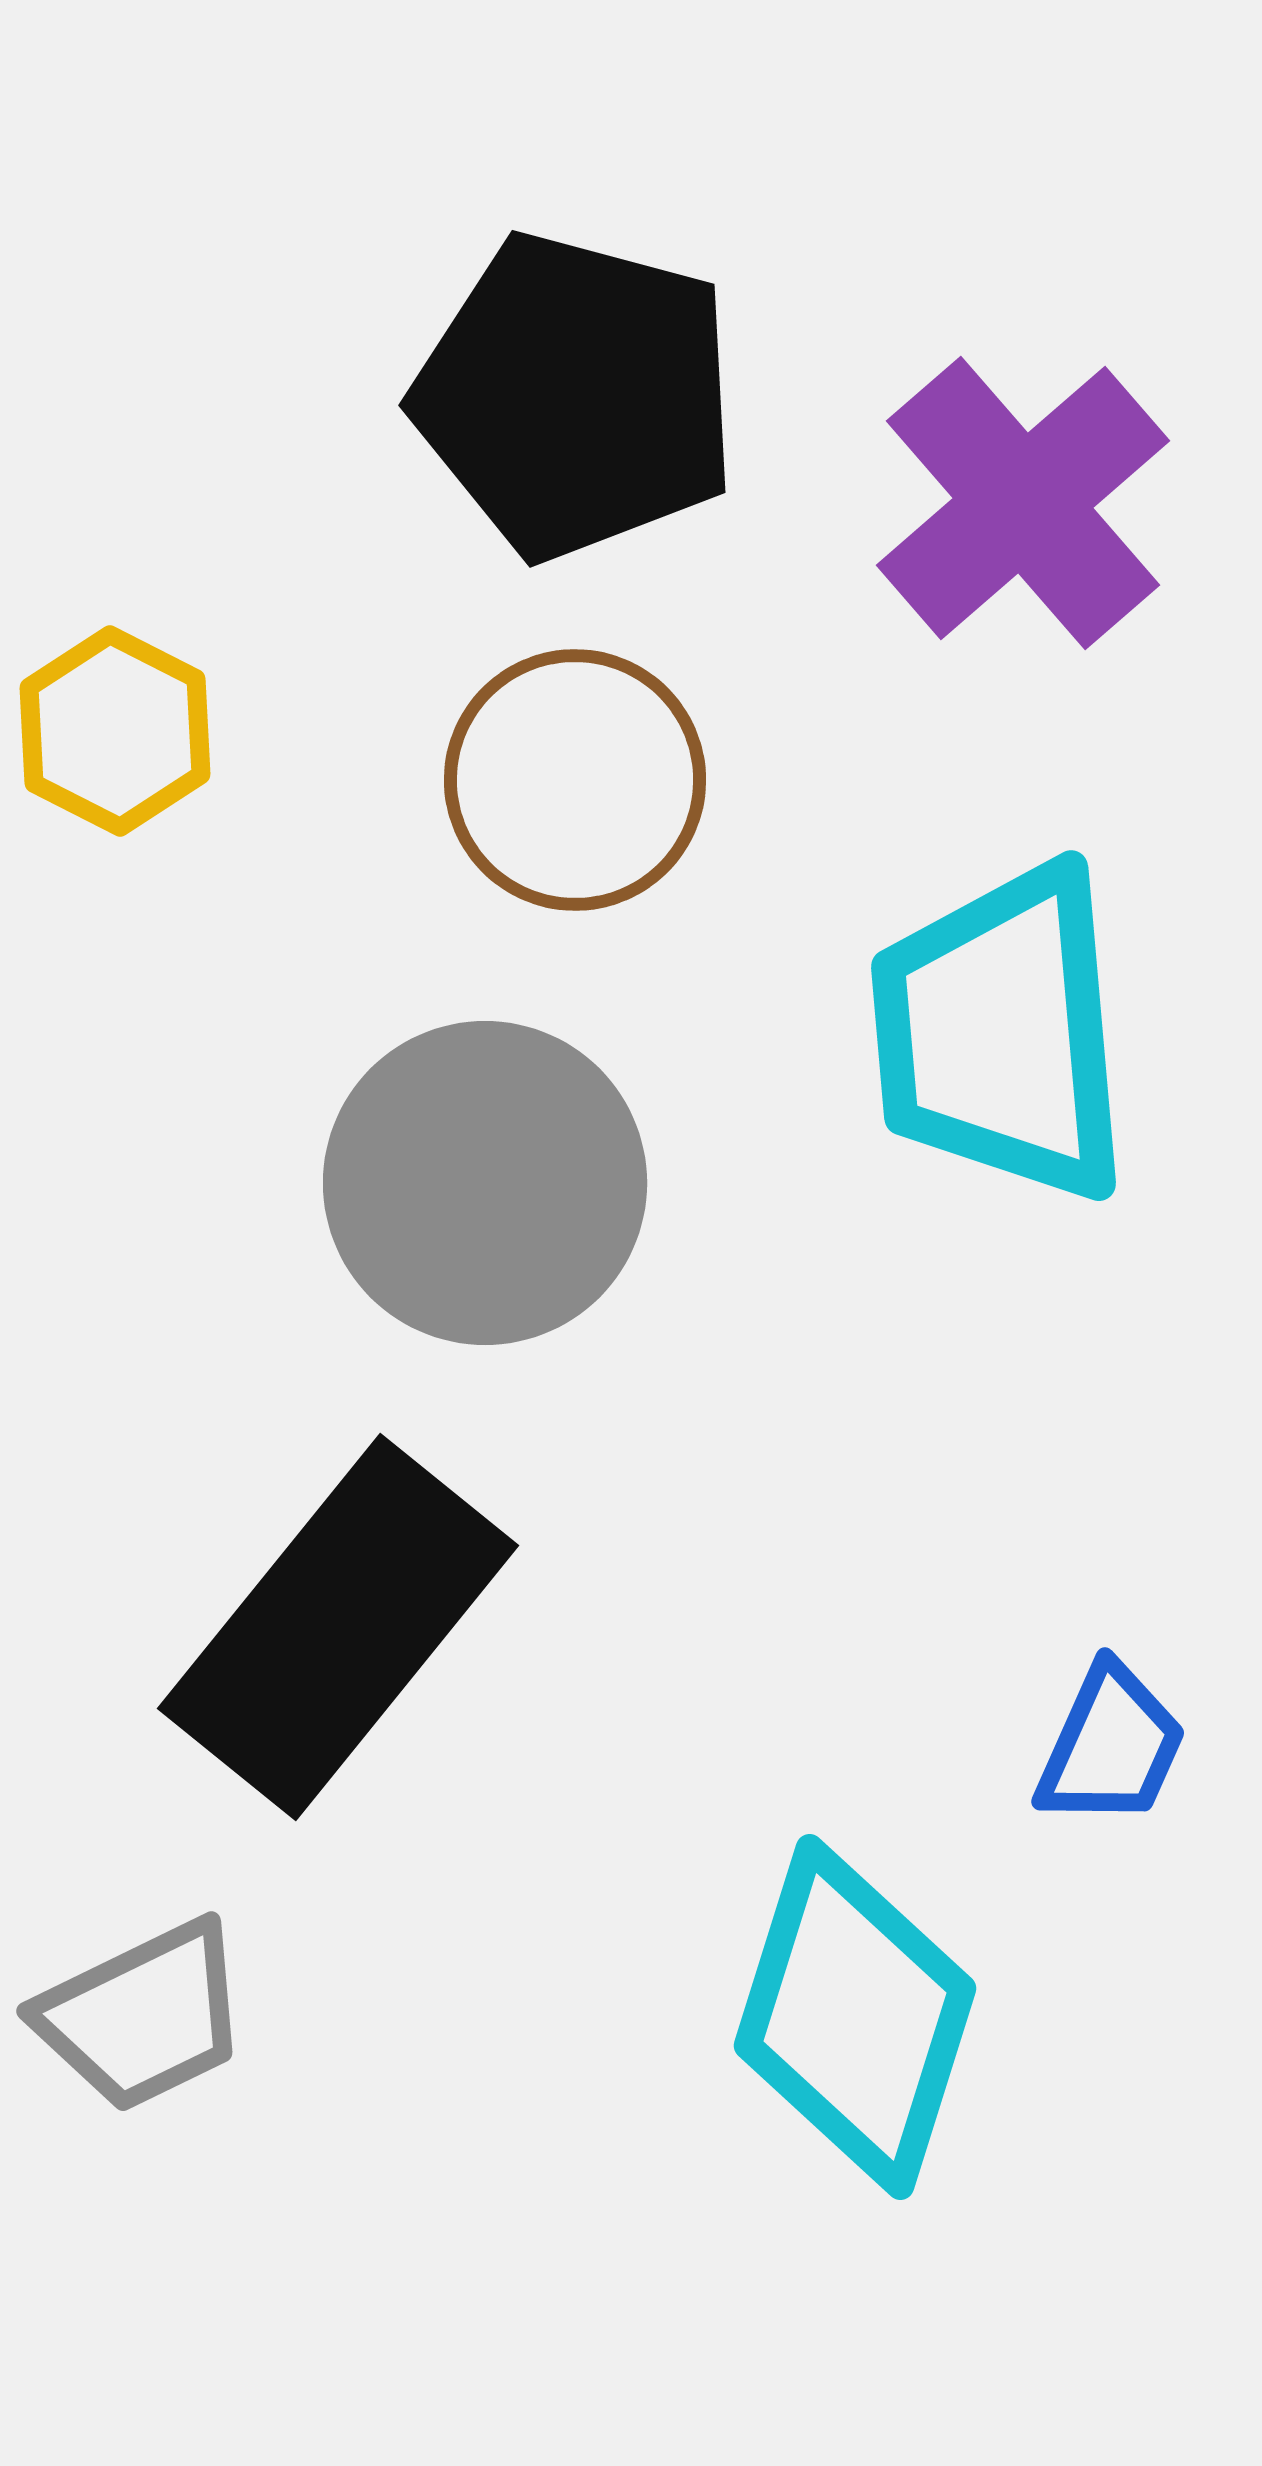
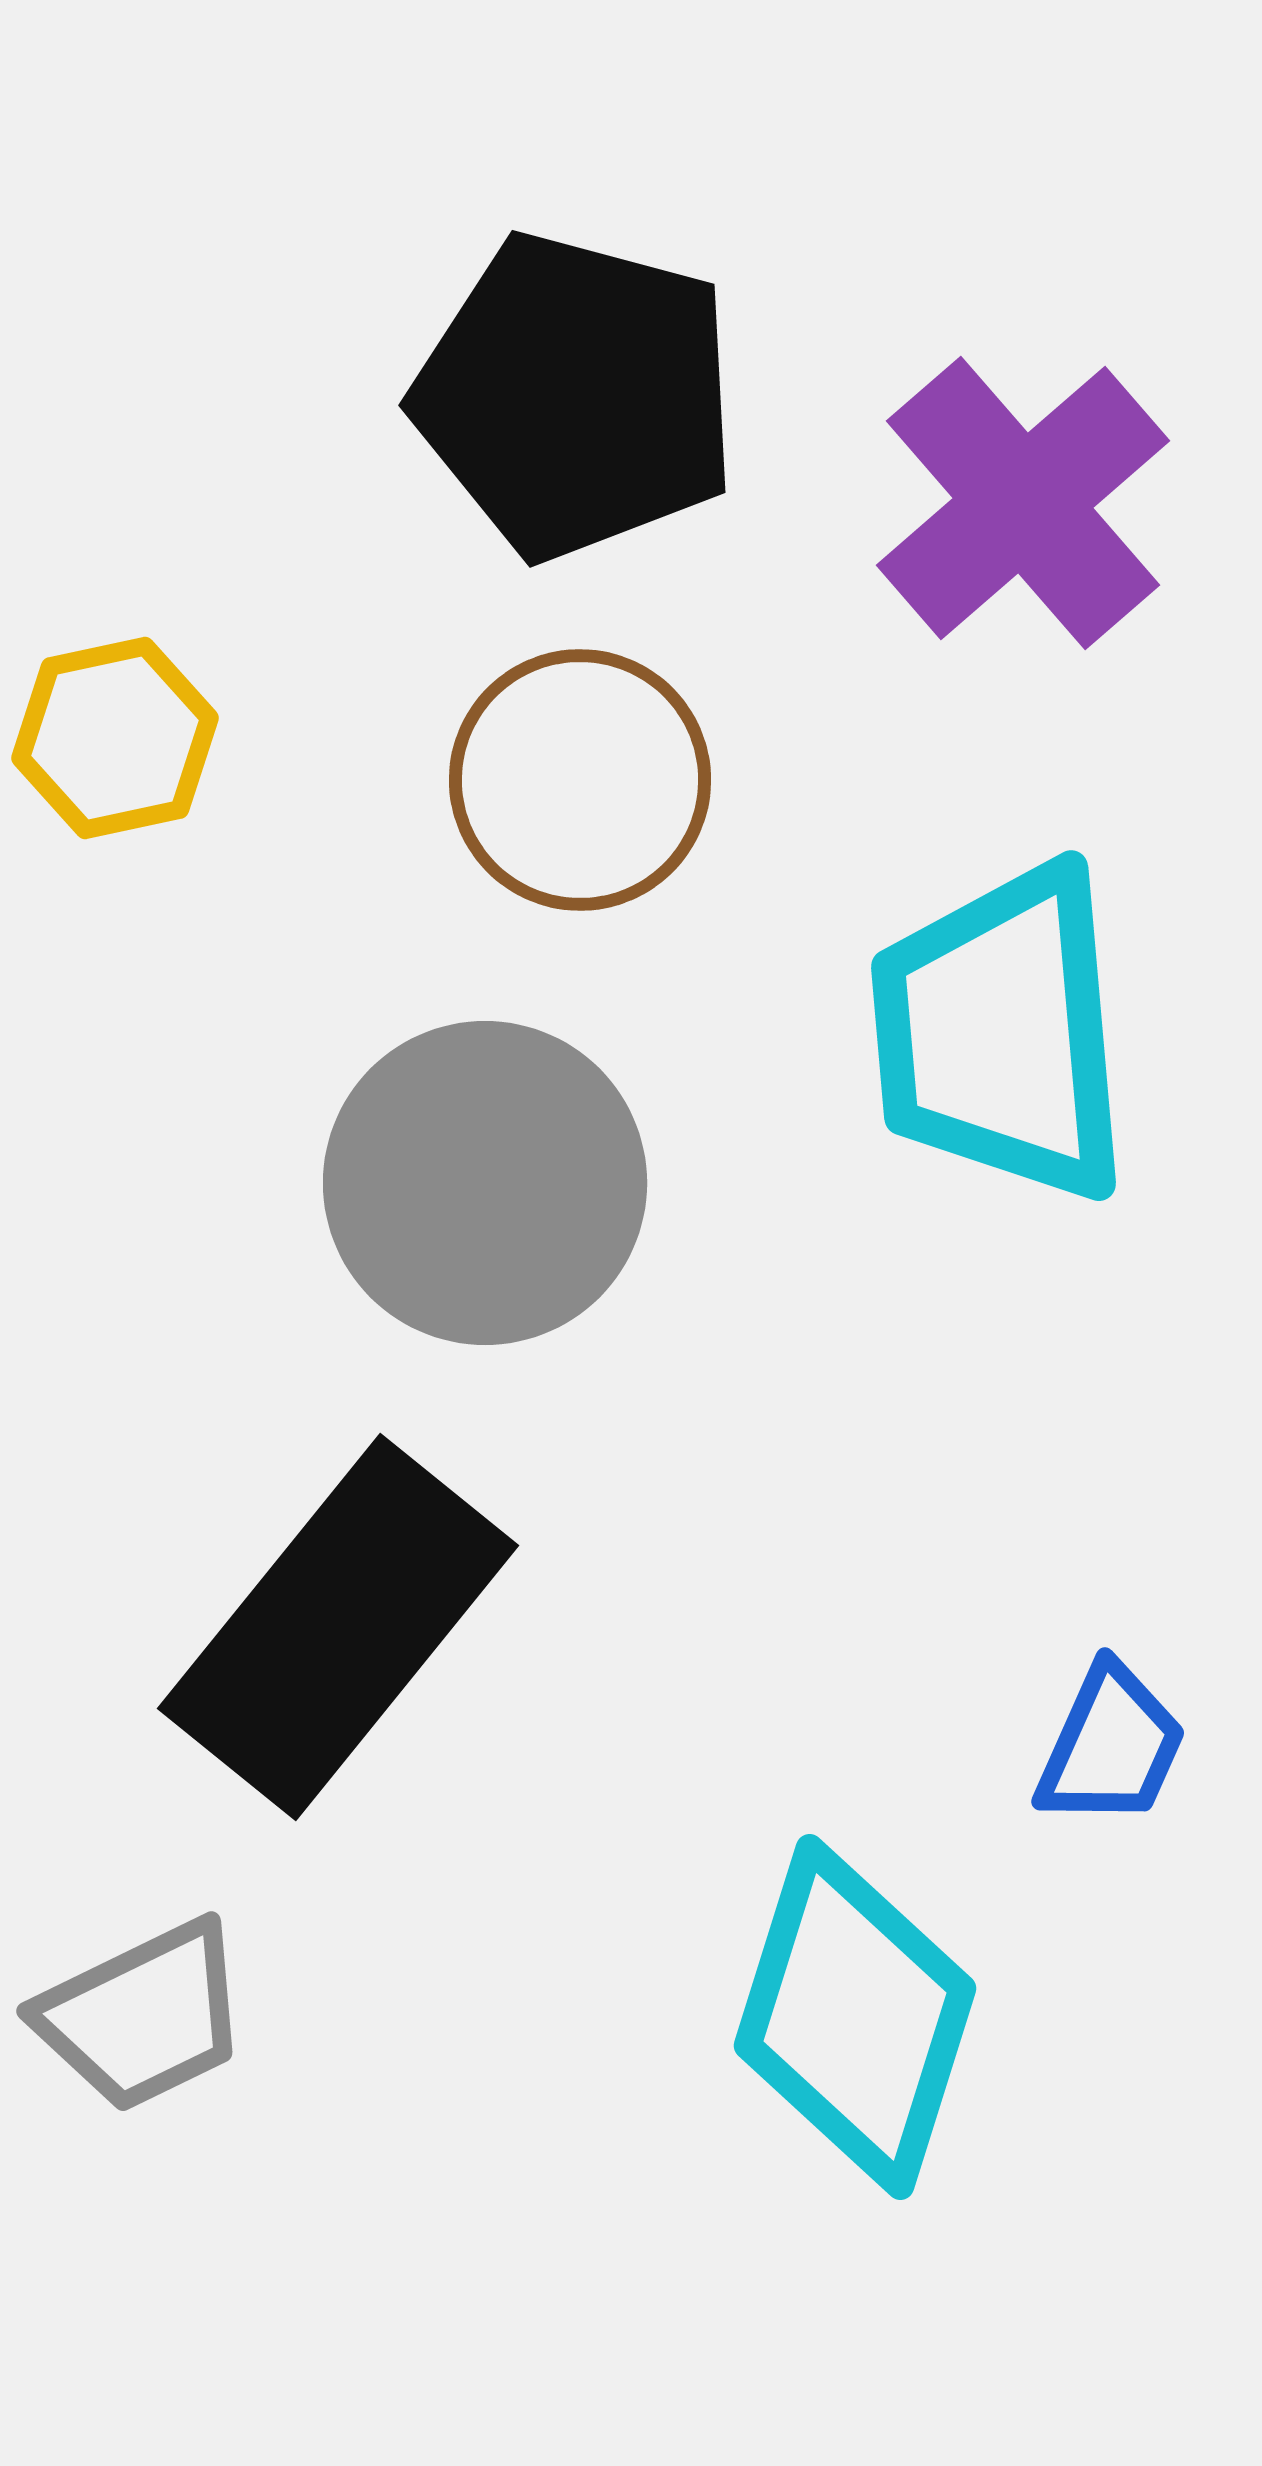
yellow hexagon: moved 7 px down; rotated 21 degrees clockwise
brown circle: moved 5 px right
